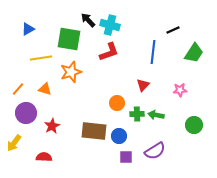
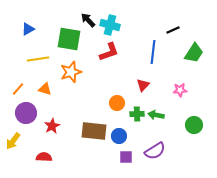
yellow line: moved 3 px left, 1 px down
yellow arrow: moved 1 px left, 2 px up
